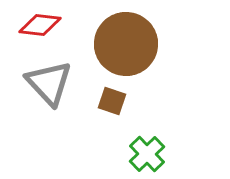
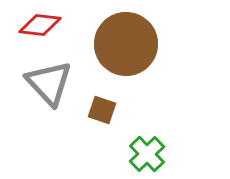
brown square: moved 10 px left, 9 px down
